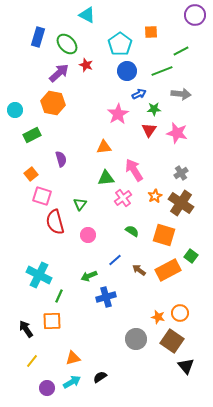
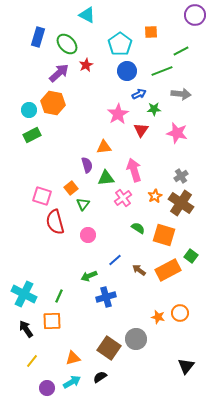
red star at (86, 65): rotated 24 degrees clockwise
cyan circle at (15, 110): moved 14 px right
red triangle at (149, 130): moved 8 px left
purple semicircle at (61, 159): moved 26 px right, 6 px down
pink arrow at (134, 170): rotated 15 degrees clockwise
gray cross at (181, 173): moved 3 px down
orange square at (31, 174): moved 40 px right, 14 px down
green triangle at (80, 204): moved 3 px right
green semicircle at (132, 231): moved 6 px right, 3 px up
cyan cross at (39, 275): moved 15 px left, 19 px down
brown square at (172, 341): moved 63 px left, 7 px down
black triangle at (186, 366): rotated 18 degrees clockwise
